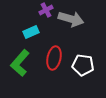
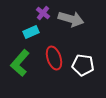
purple cross: moved 3 px left, 3 px down; rotated 24 degrees counterclockwise
red ellipse: rotated 30 degrees counterclockwise
